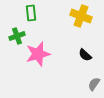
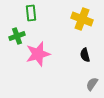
yellow cross: moved 1 px right, 3 px down
black semicircle: rotated 32 degrees clockwise
gray semicircle: moved 2 px left
